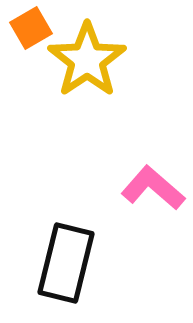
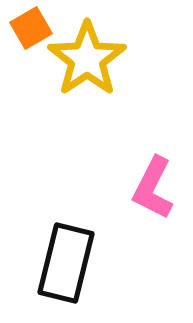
yellow star: moved 1 px up
pink L-shape: rotated 104 degrees counterclockwise
